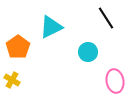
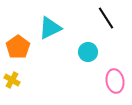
cyan triangle: moved 1 px left, 1 px down
